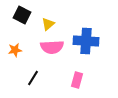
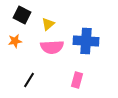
orange star: moved 9 px up
black line: moved 4 px left, 2 px down
